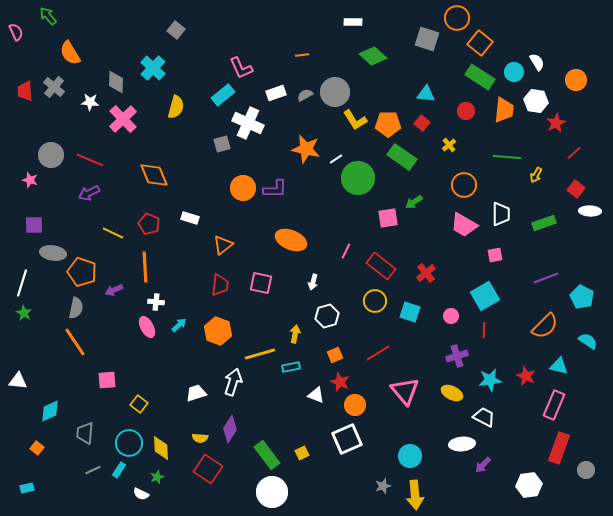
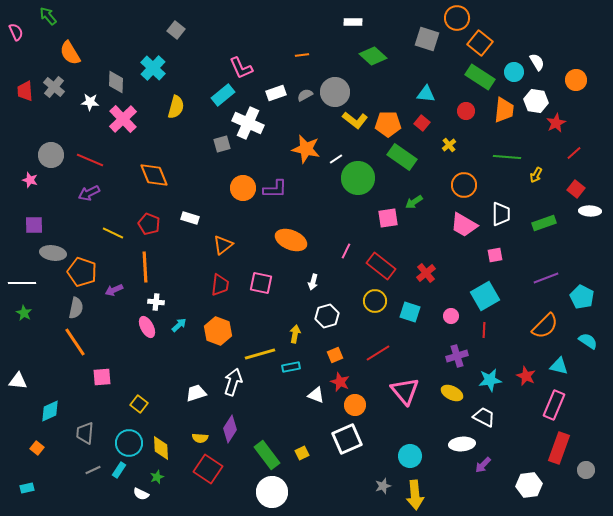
yellow L-shape at (355, 120): rotated 20 degrees counterclockwise
white line at (22, 283): rotated 72 degrees clockwise
pink square at (107, 380): moved 5 px left, 3 px up
